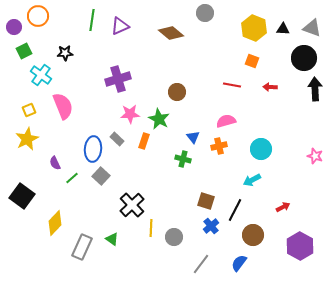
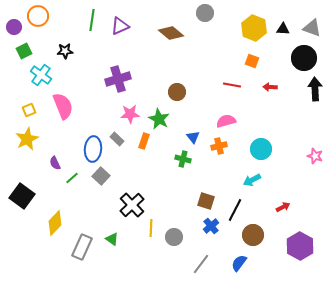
black star at (65, 53): moved 2 px up
